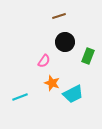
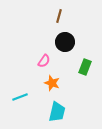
brown line: rotated 56 degrees counterclockwise
green rectangle: moved 3 px left, 11 px down
cyan trapezoid: moved 16 px left, 18 px down; rotated 50 degrees counterclockwise
